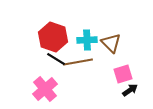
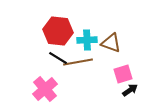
red hexagon: moved 5 px right, 6 px up; rotated 12 degrees counterclockwise
brown triangle: rotated 25 degrees counterclockwise
black line: moved 2 px right, 1 px up
